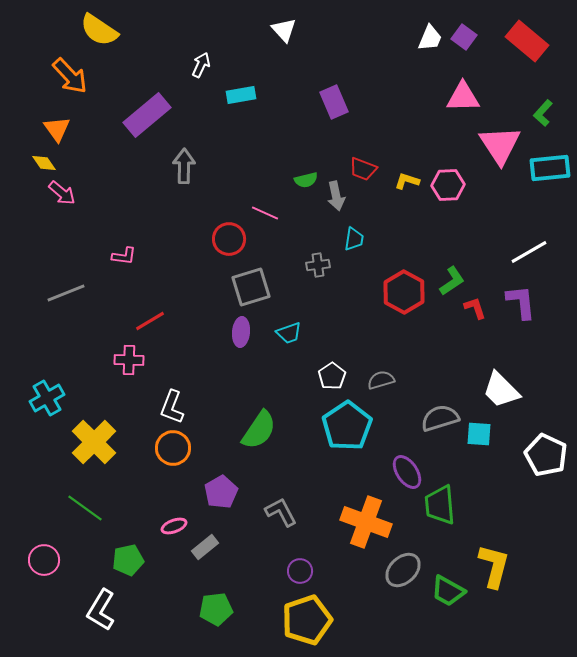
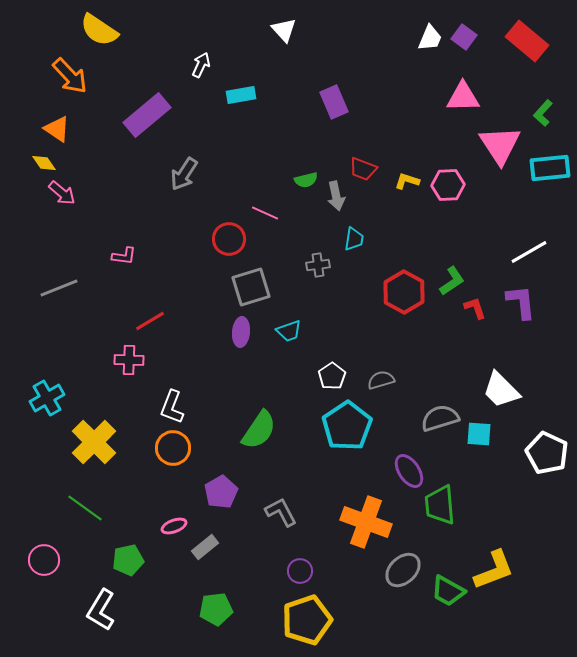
orange triangle at (57, 129): rotated 20 degrees counterclockwise
gray arrow at (184, 166): moved 8 px down; rotated 148 degrees counterclockwise
gray line at (66, 293): moved 7 px left, 5 px up
cyan trapezoid at (289, 333): moved 2 px up
white pentagon at (546, 455): moved 1 px right, 2 px up
purple ellipse at (407, 472): moved 2 px right, 1 px up
yellow L-shape at (494, 566): moved 4 px down; rotated 54 degrees clockwise
